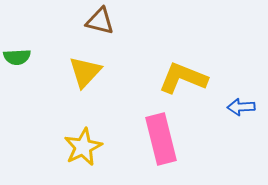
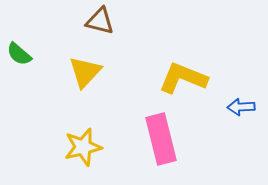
green semicircle: moved 2 px right, 3 px up; rotated 44 degrees clockwise
yellow star: rotated 12 degrees clockwise
